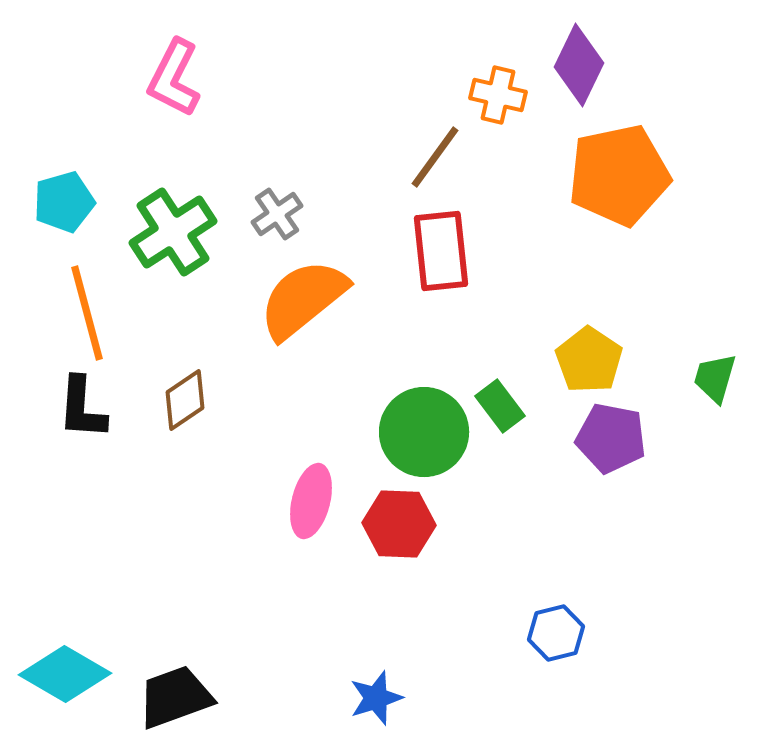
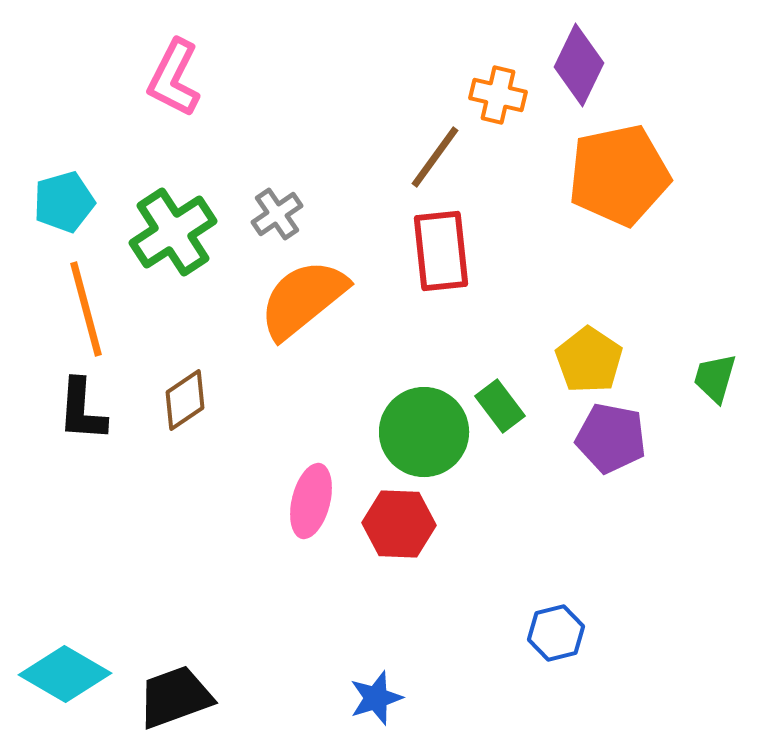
orange line: moved 1 px left, 4 px up
black L-shape: moved 2 px down
